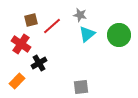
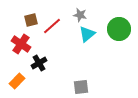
green circle: moved 6 px up
